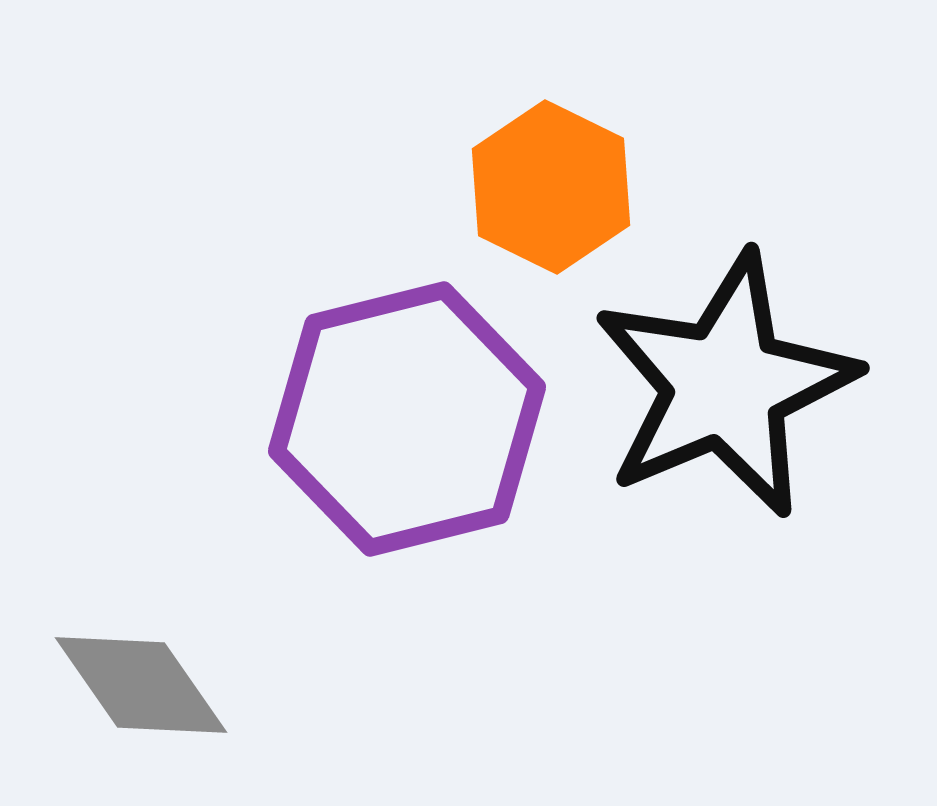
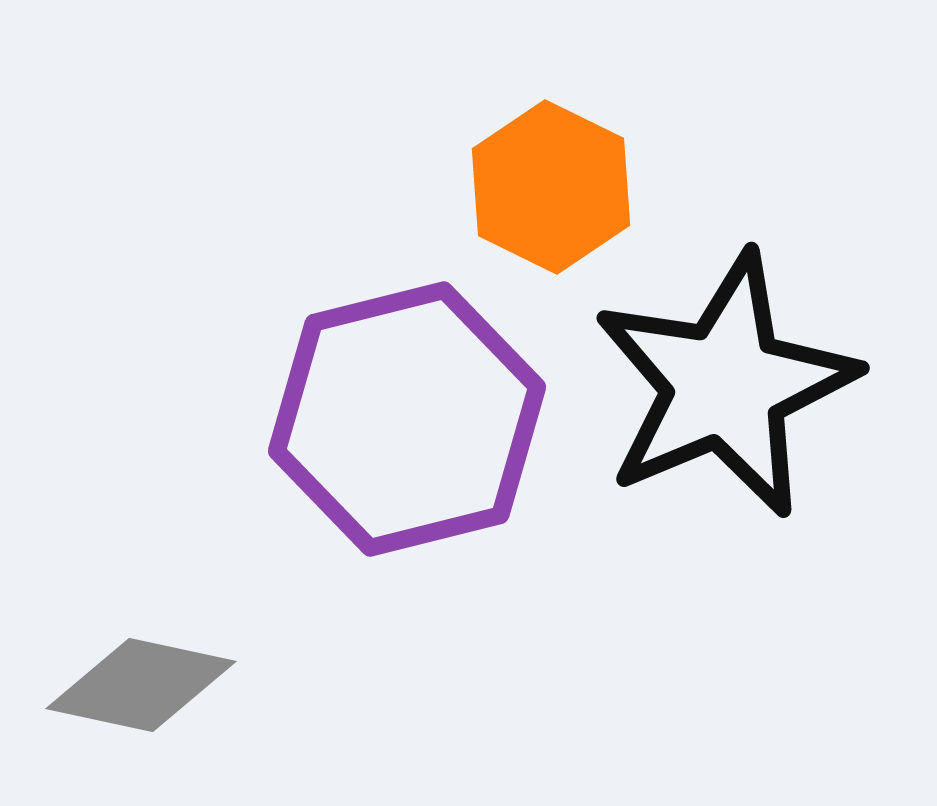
gray diamond: rotated 43 degrees counterclockwise
